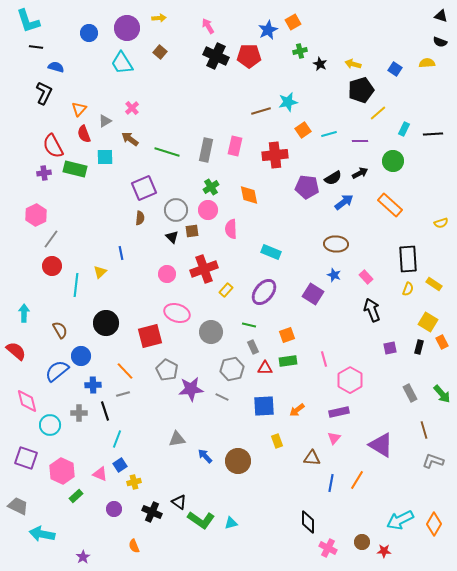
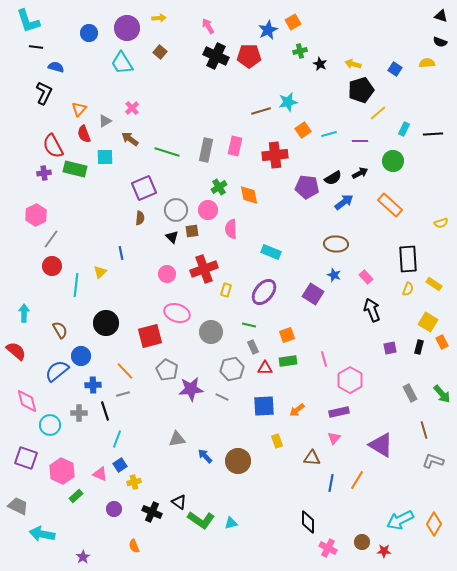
green cross at (211, 187): moved 8 px right
yellow rectangle at (226, 290): rotated 24 degrees counterclockwise
